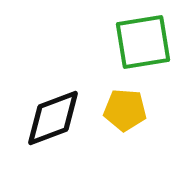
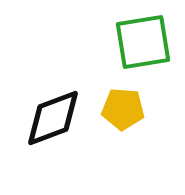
yellow pentagon: moved 2 px left, 1 px up
